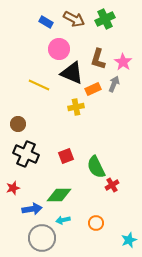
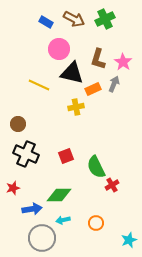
black triangle: rotated 10 degrees counterclockwise
